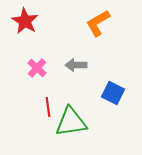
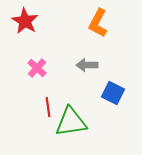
orange L-shape: rotated 32 degrees counterclockwise
gray arrow: moved 11 px right
